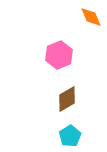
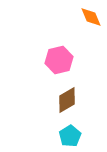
pink hexagon: moved 5 px down; rotated 8 degrees clockwise
brown diamond: moved 1 px down
